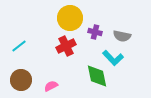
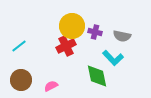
yellow circle: moved 2 px right, 8 px down
